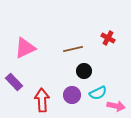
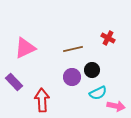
black circle: moved 8 px right, 1 px up
purple circle: moved 18 px up
